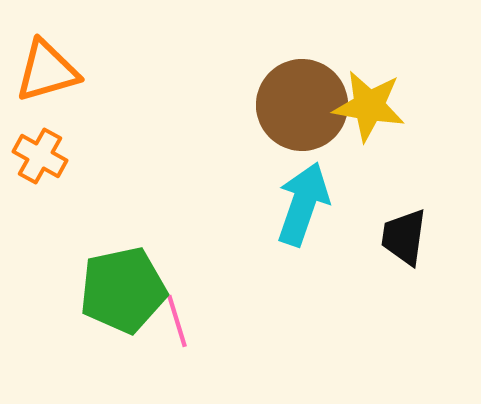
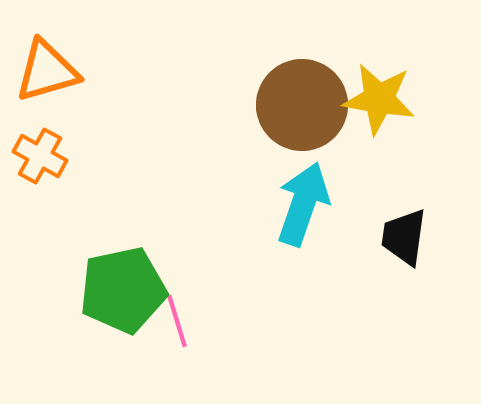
yellow star: moved 10 px right, 7 px up
